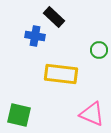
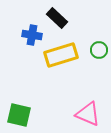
black rectangle: moved 3 px right, 1 px down
blue cross: moved 3 px left, 1 px up
yellow rectangle: moved 19 px up; rotated 24 degrees counterclockwise
pink triangle: moved 4 px left
